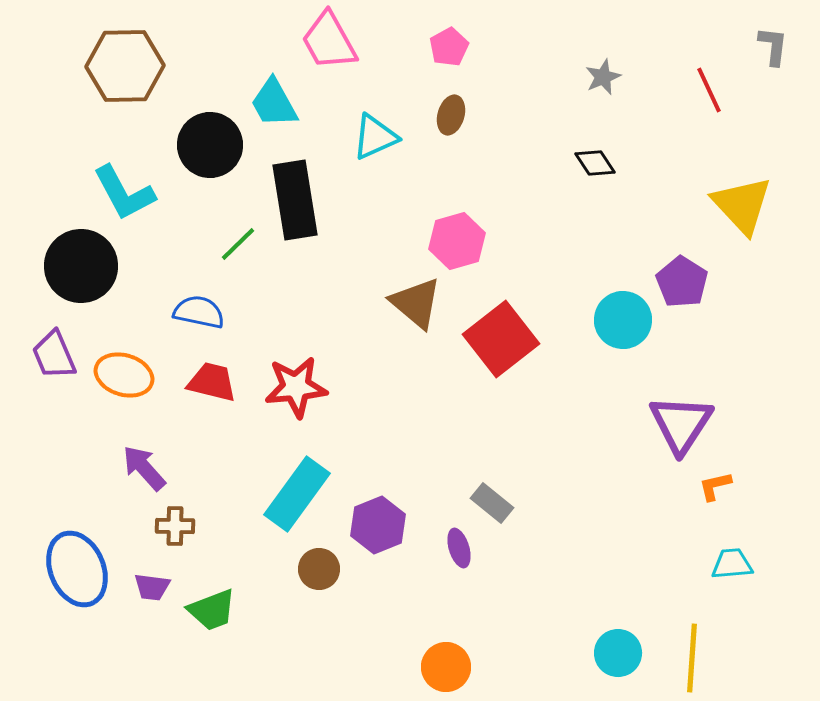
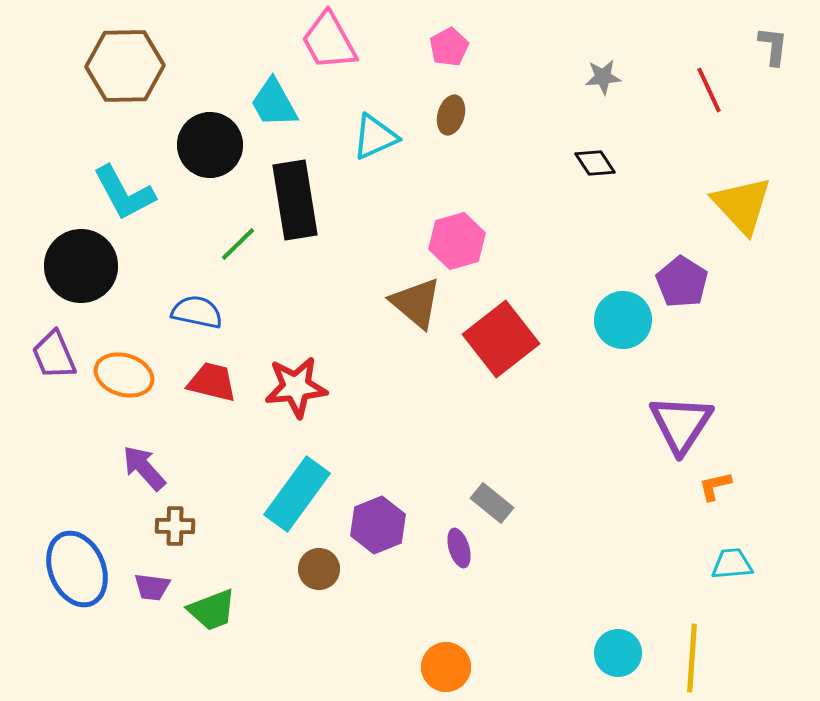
gray star at (603, 77): rotated 18 degrees clockwise
blue semicircle at (199, 312): moved 2 px left
